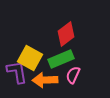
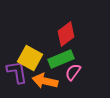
pink semicircle: moved 3 px up; rotated 12 degrees clockwise
orange arrow: moved 1 px down; rotated 15 degrees clockwise
